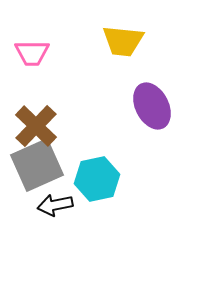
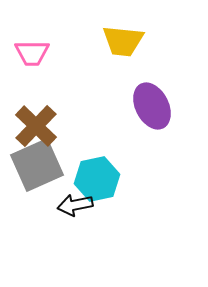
black arrow: moved 20 px right
